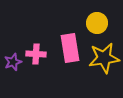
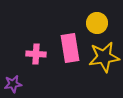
yellow star: moved 1 px up
purple star: moved 22 px down; rotated 12 degrees clockwise
